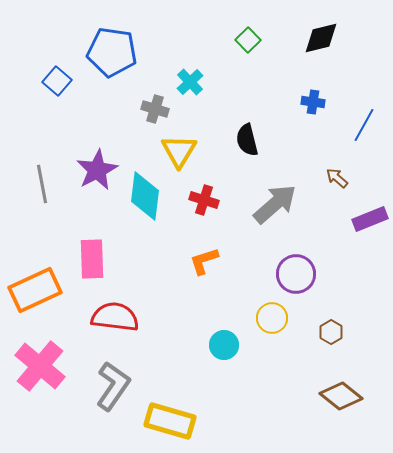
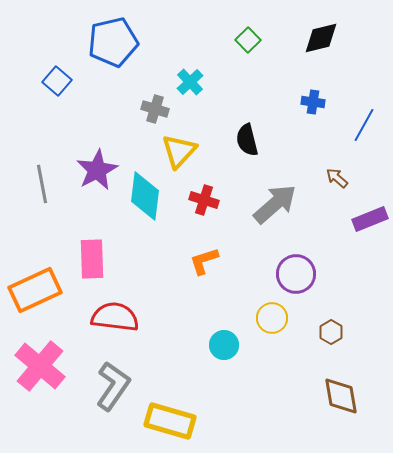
blue pentagon: moved 1 px right, 10 px up; rotated 21 degrees counterclockwise
yellow triangle: rotated 12 degrees clockwise
brown diamond: rotated 42 degrees clockwise
